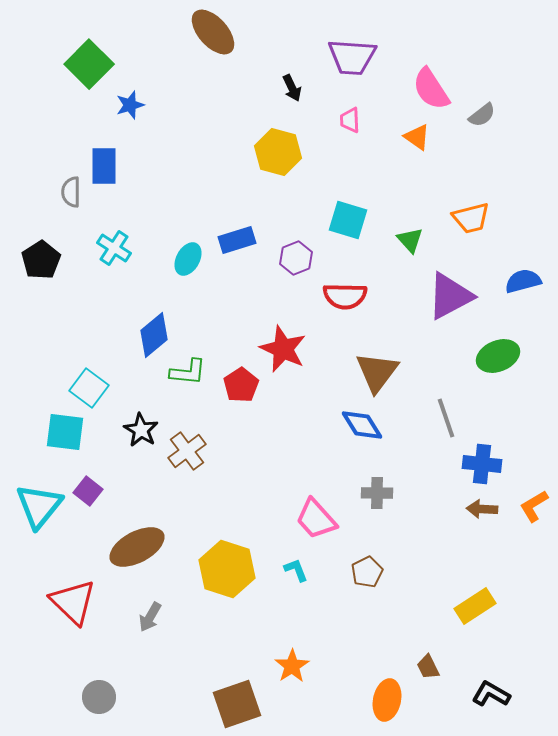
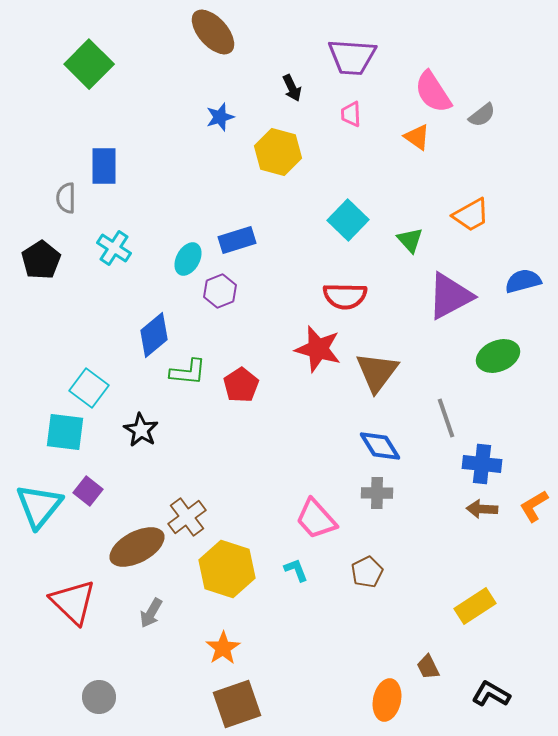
pink semicircle at (431, 89): moved 2 px right, 3 px down
blue star at (130, 105): moved 90 px right, 12 px down
pink trapezoid at (350, 120): moved 1 px right, 6 px up
gray semicircle at (71, 192): moved 5 px left, 6 px down
orange trapezoid at (471, 218): moved 3 px up; rotated 15 degrees counterclockwise
cyan square at (348, 220): rotated 27 degrees clockwise
purple hexagon at (296, 258): moved 76 px left, 33 px down
red star at (283, 349): moved 35 px right; rotated 9 degrees counterclockwise
blue diamond at (362, 425): moved 18 px right, 21 px down
brown cross at (187, 451): moved 66 px down
gray arrow at (150, 617): moved 1 px right, 4 px up
orange star at (292, 666): moved 69 px left, 18 px up
